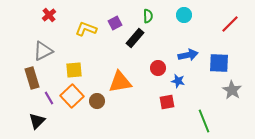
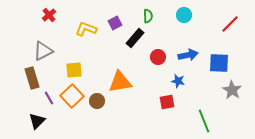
red circle: moved 11 px up
